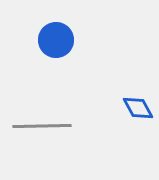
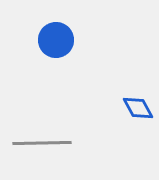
gray line: moved 17 px down
